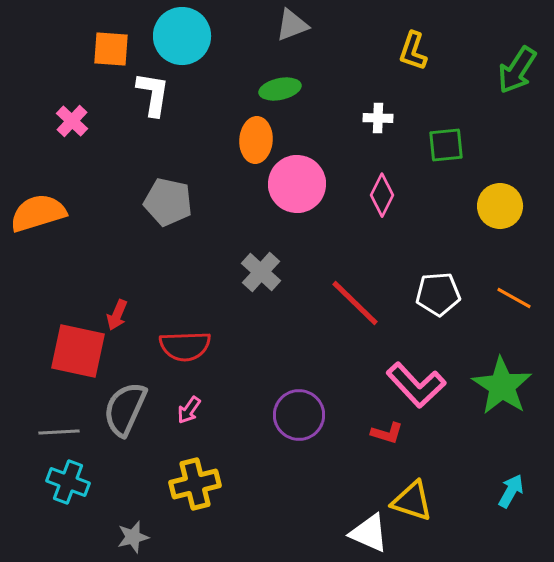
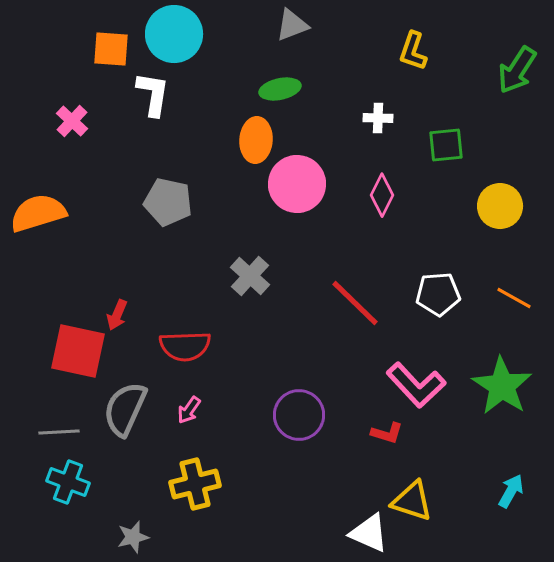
cyan circle: moved 8 px left, 2 px up
gray cross: moved 11 px left, 4 px down
